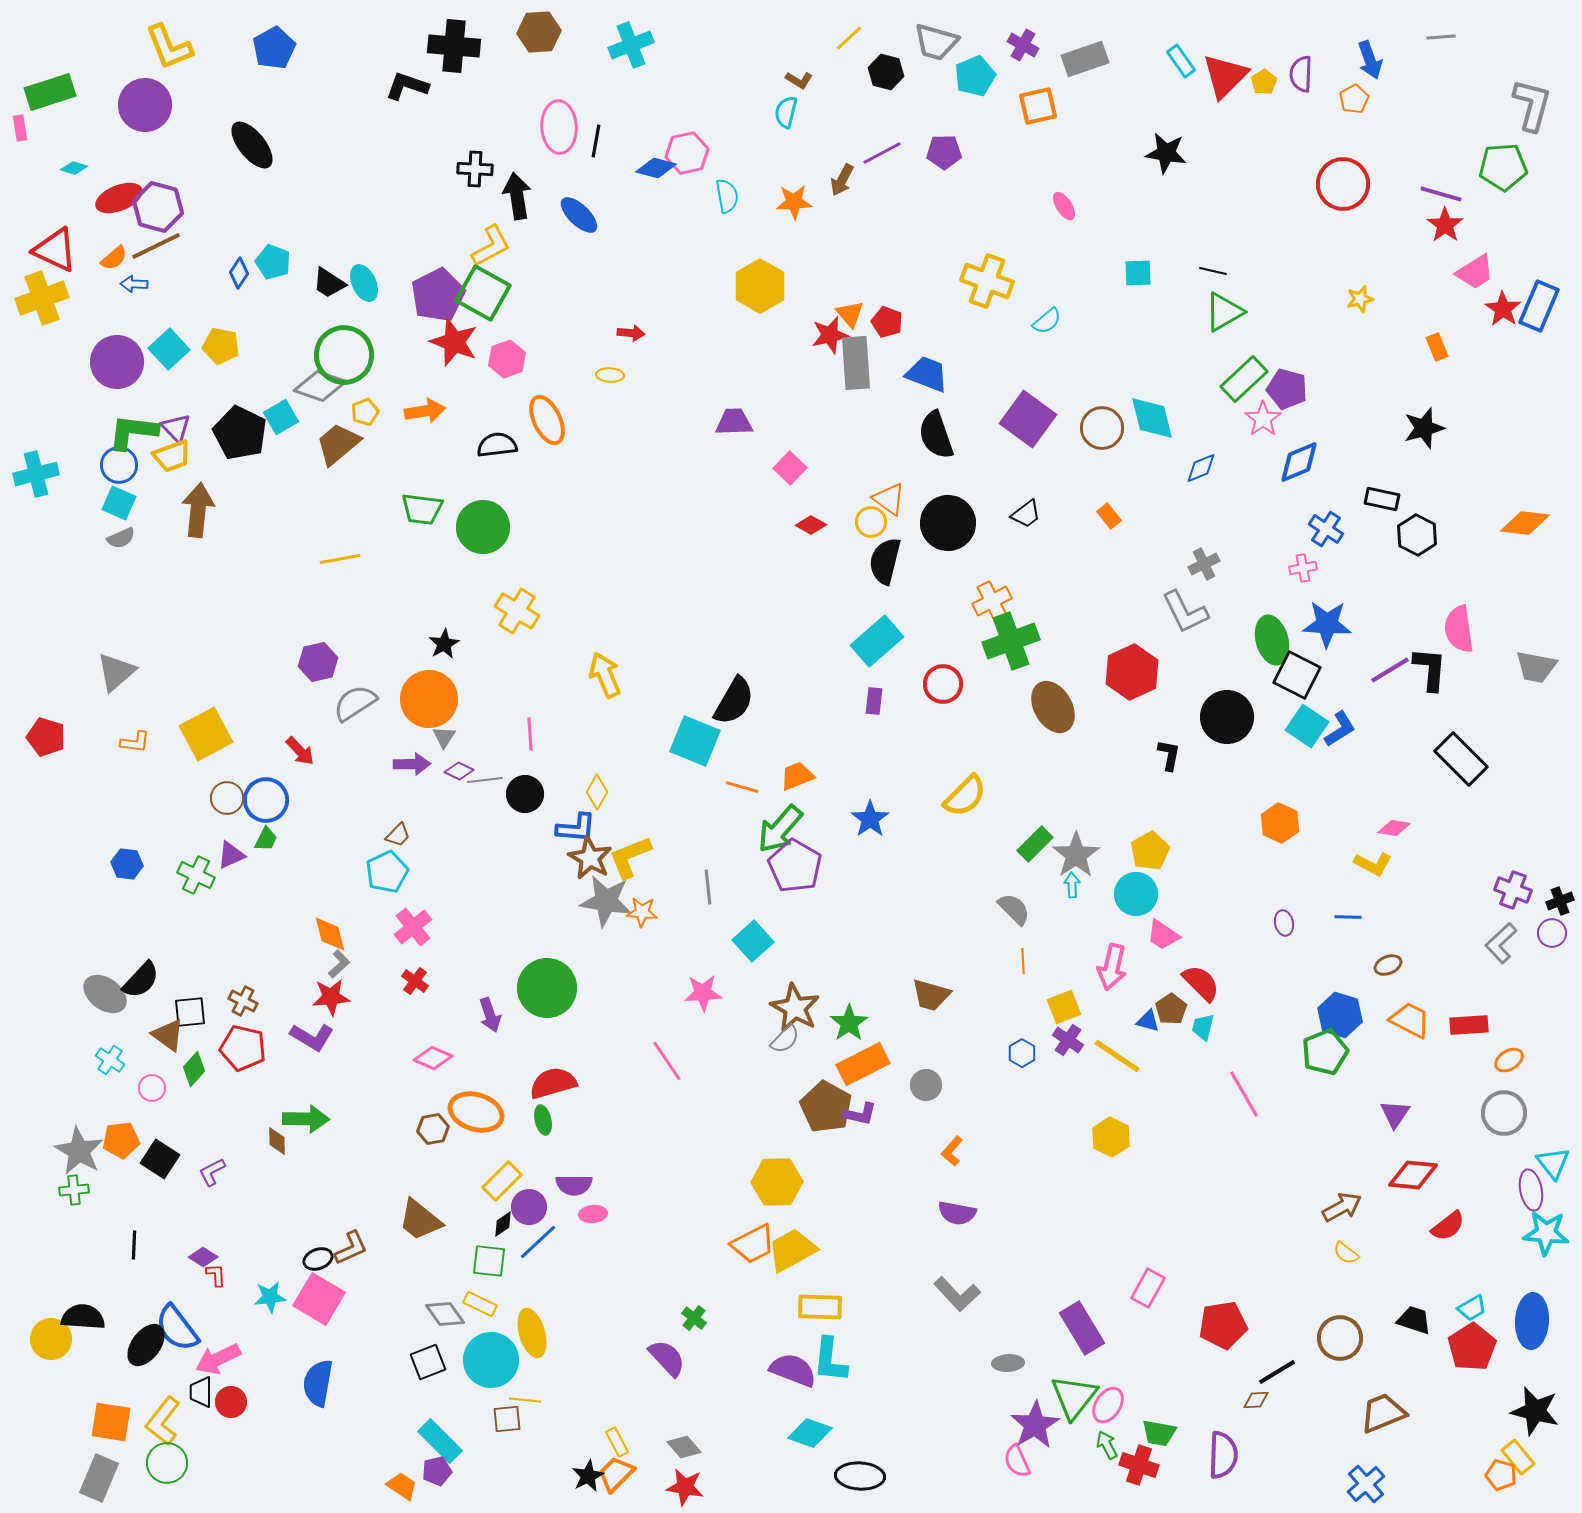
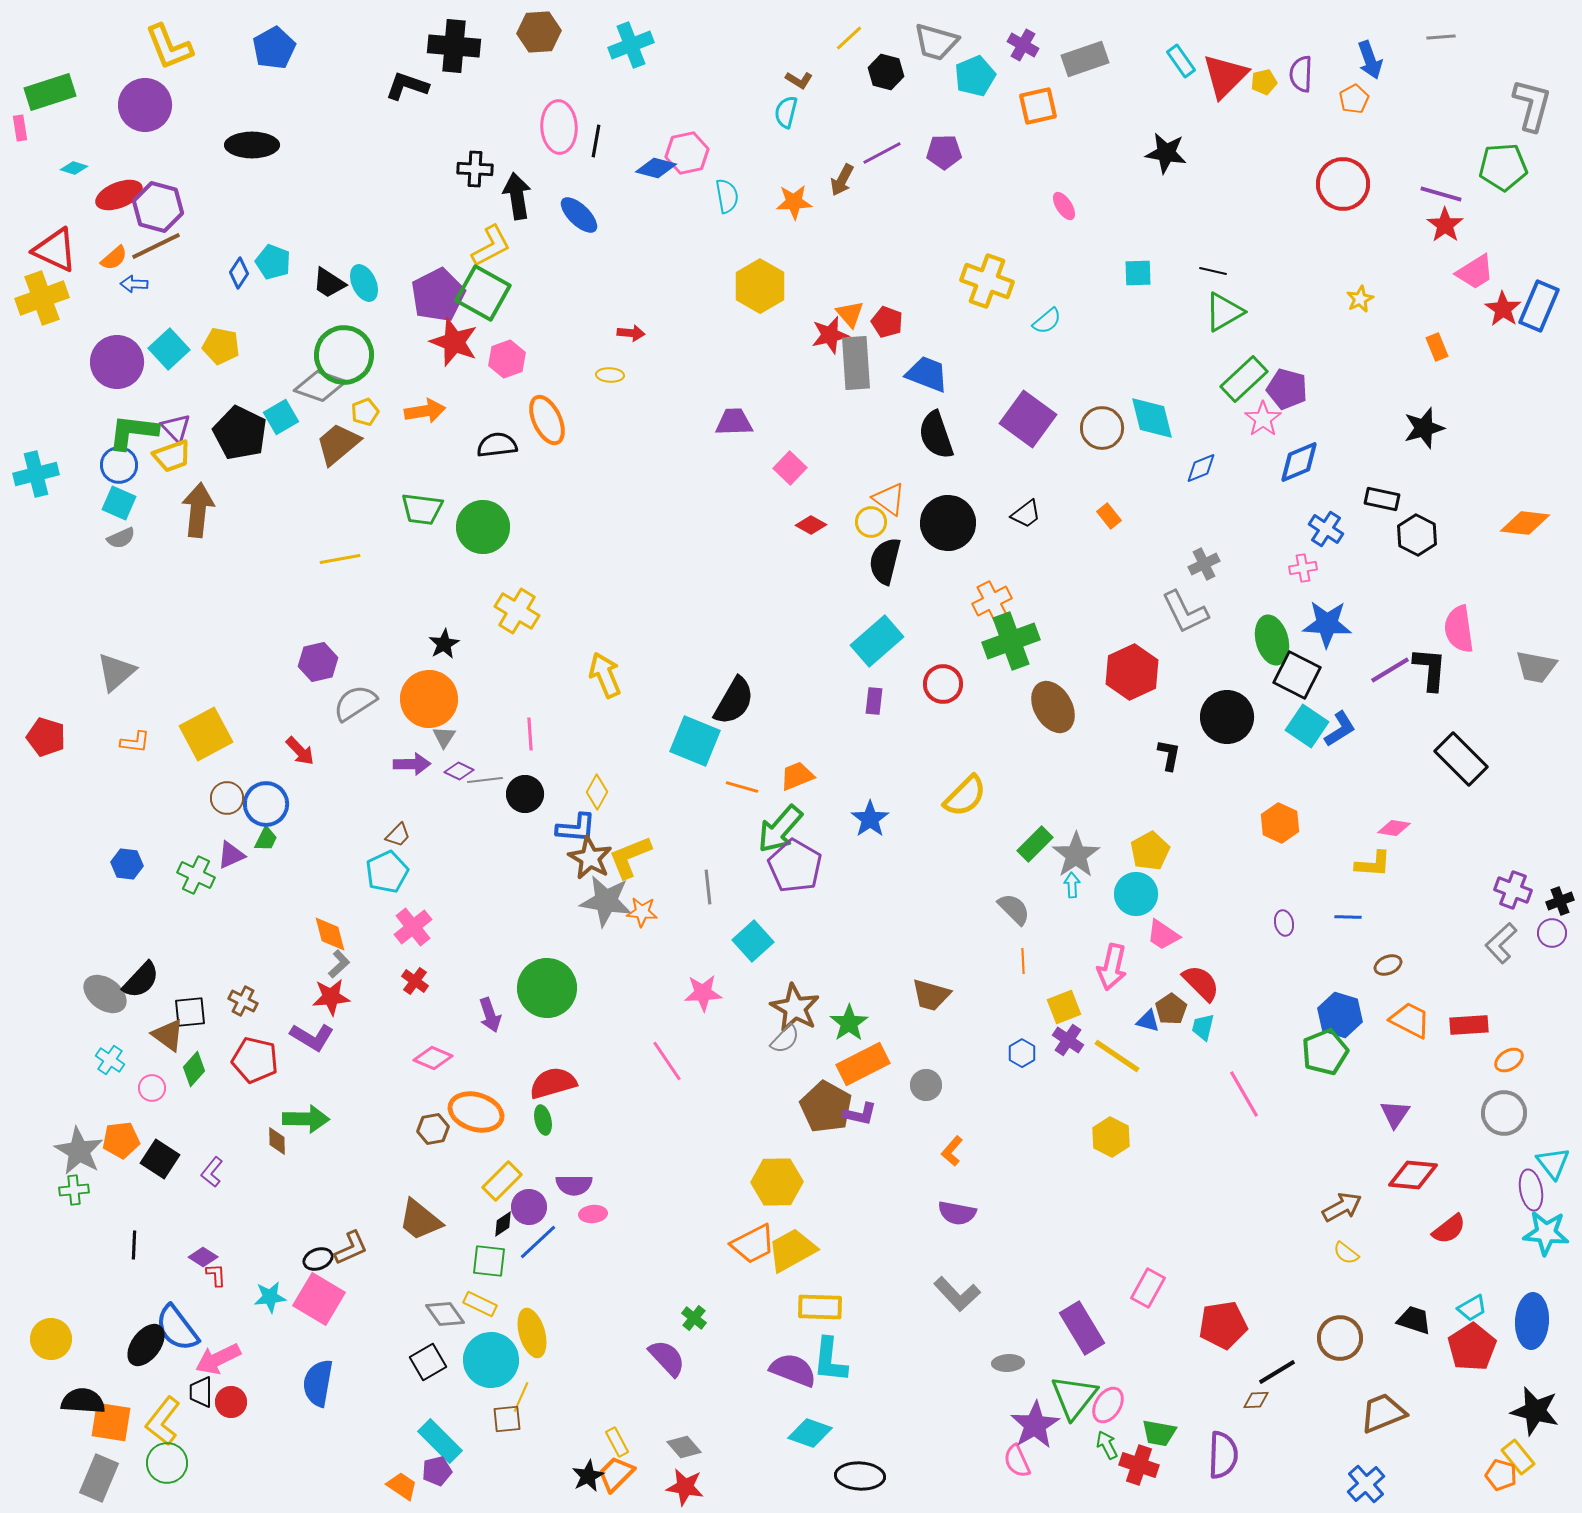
yellow pentagon at (1264, 82): rotated 20 degrees clockwise
black ellipse at (252, 145): rotated 51 degrees counterclockwise
red ellipse at (119, 198): moved 3 px up
yellow star at (1360, 299): rotated 12 degrees counterclockwise
blue circle at (266, 800): moved 4 px down
yellow L-shape at (1373, 864): rotated 24 degrees counterclockwise
red pentagon at (243, 1048): moved 12 px right, 12 px down
purple L-shape at (212, 1172): rotated 24 degrees counterclockwise
red semicircle at (1448, 1226): moved 1 px right, 3 px down
black semicircle at (83, 1317): moved 84 px down
black square at (428, 1362): rotated 9 degrees counterclockwise
yellow line at (525, 1400): moved 4 px left, 3 px up; rotated 72 degrees counterclockwise
